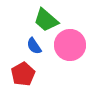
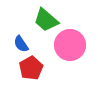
blue semicircle: moved 13 px left, 2 px up
red pentagon: moved 8 px right, 6 px up
